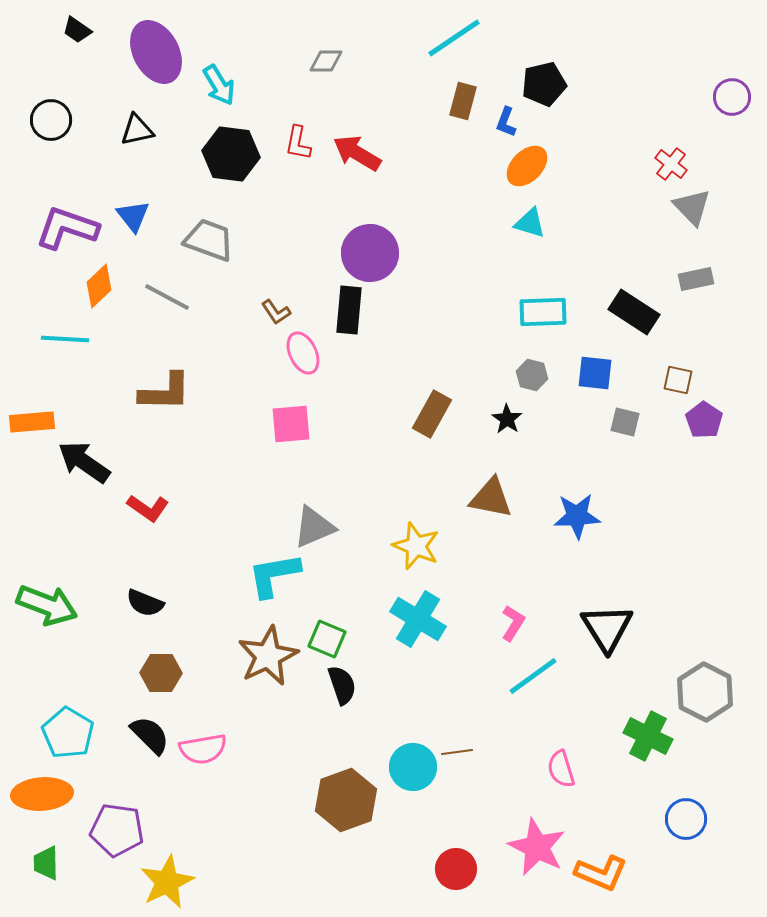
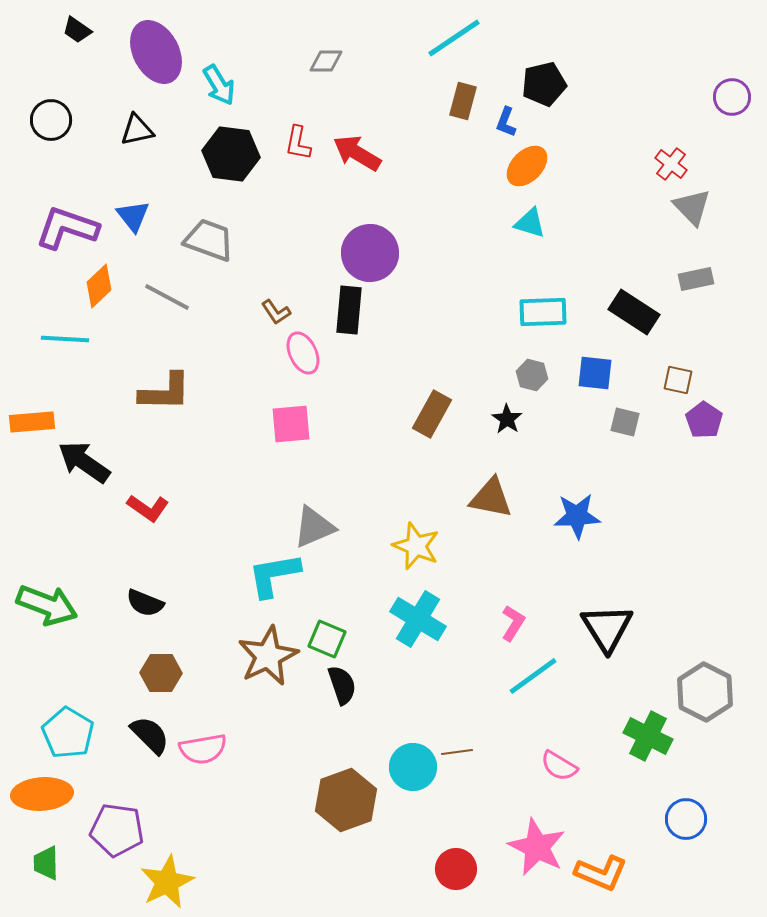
pink semicircle at (561, 769): moved 2 px left, 3 px up; rotated 42 degrees counterclockwise
